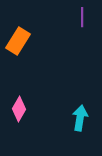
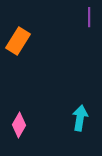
purple line: moved 7 px right
pink diamond: moved 16 px down
